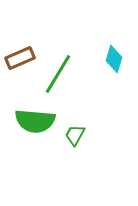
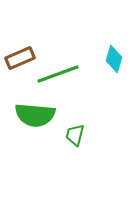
green line: rotated 39 degrees clockwise
green semicircle: moved 6 px up
green trapezoid: rotated 15 degrees counterclockwise
